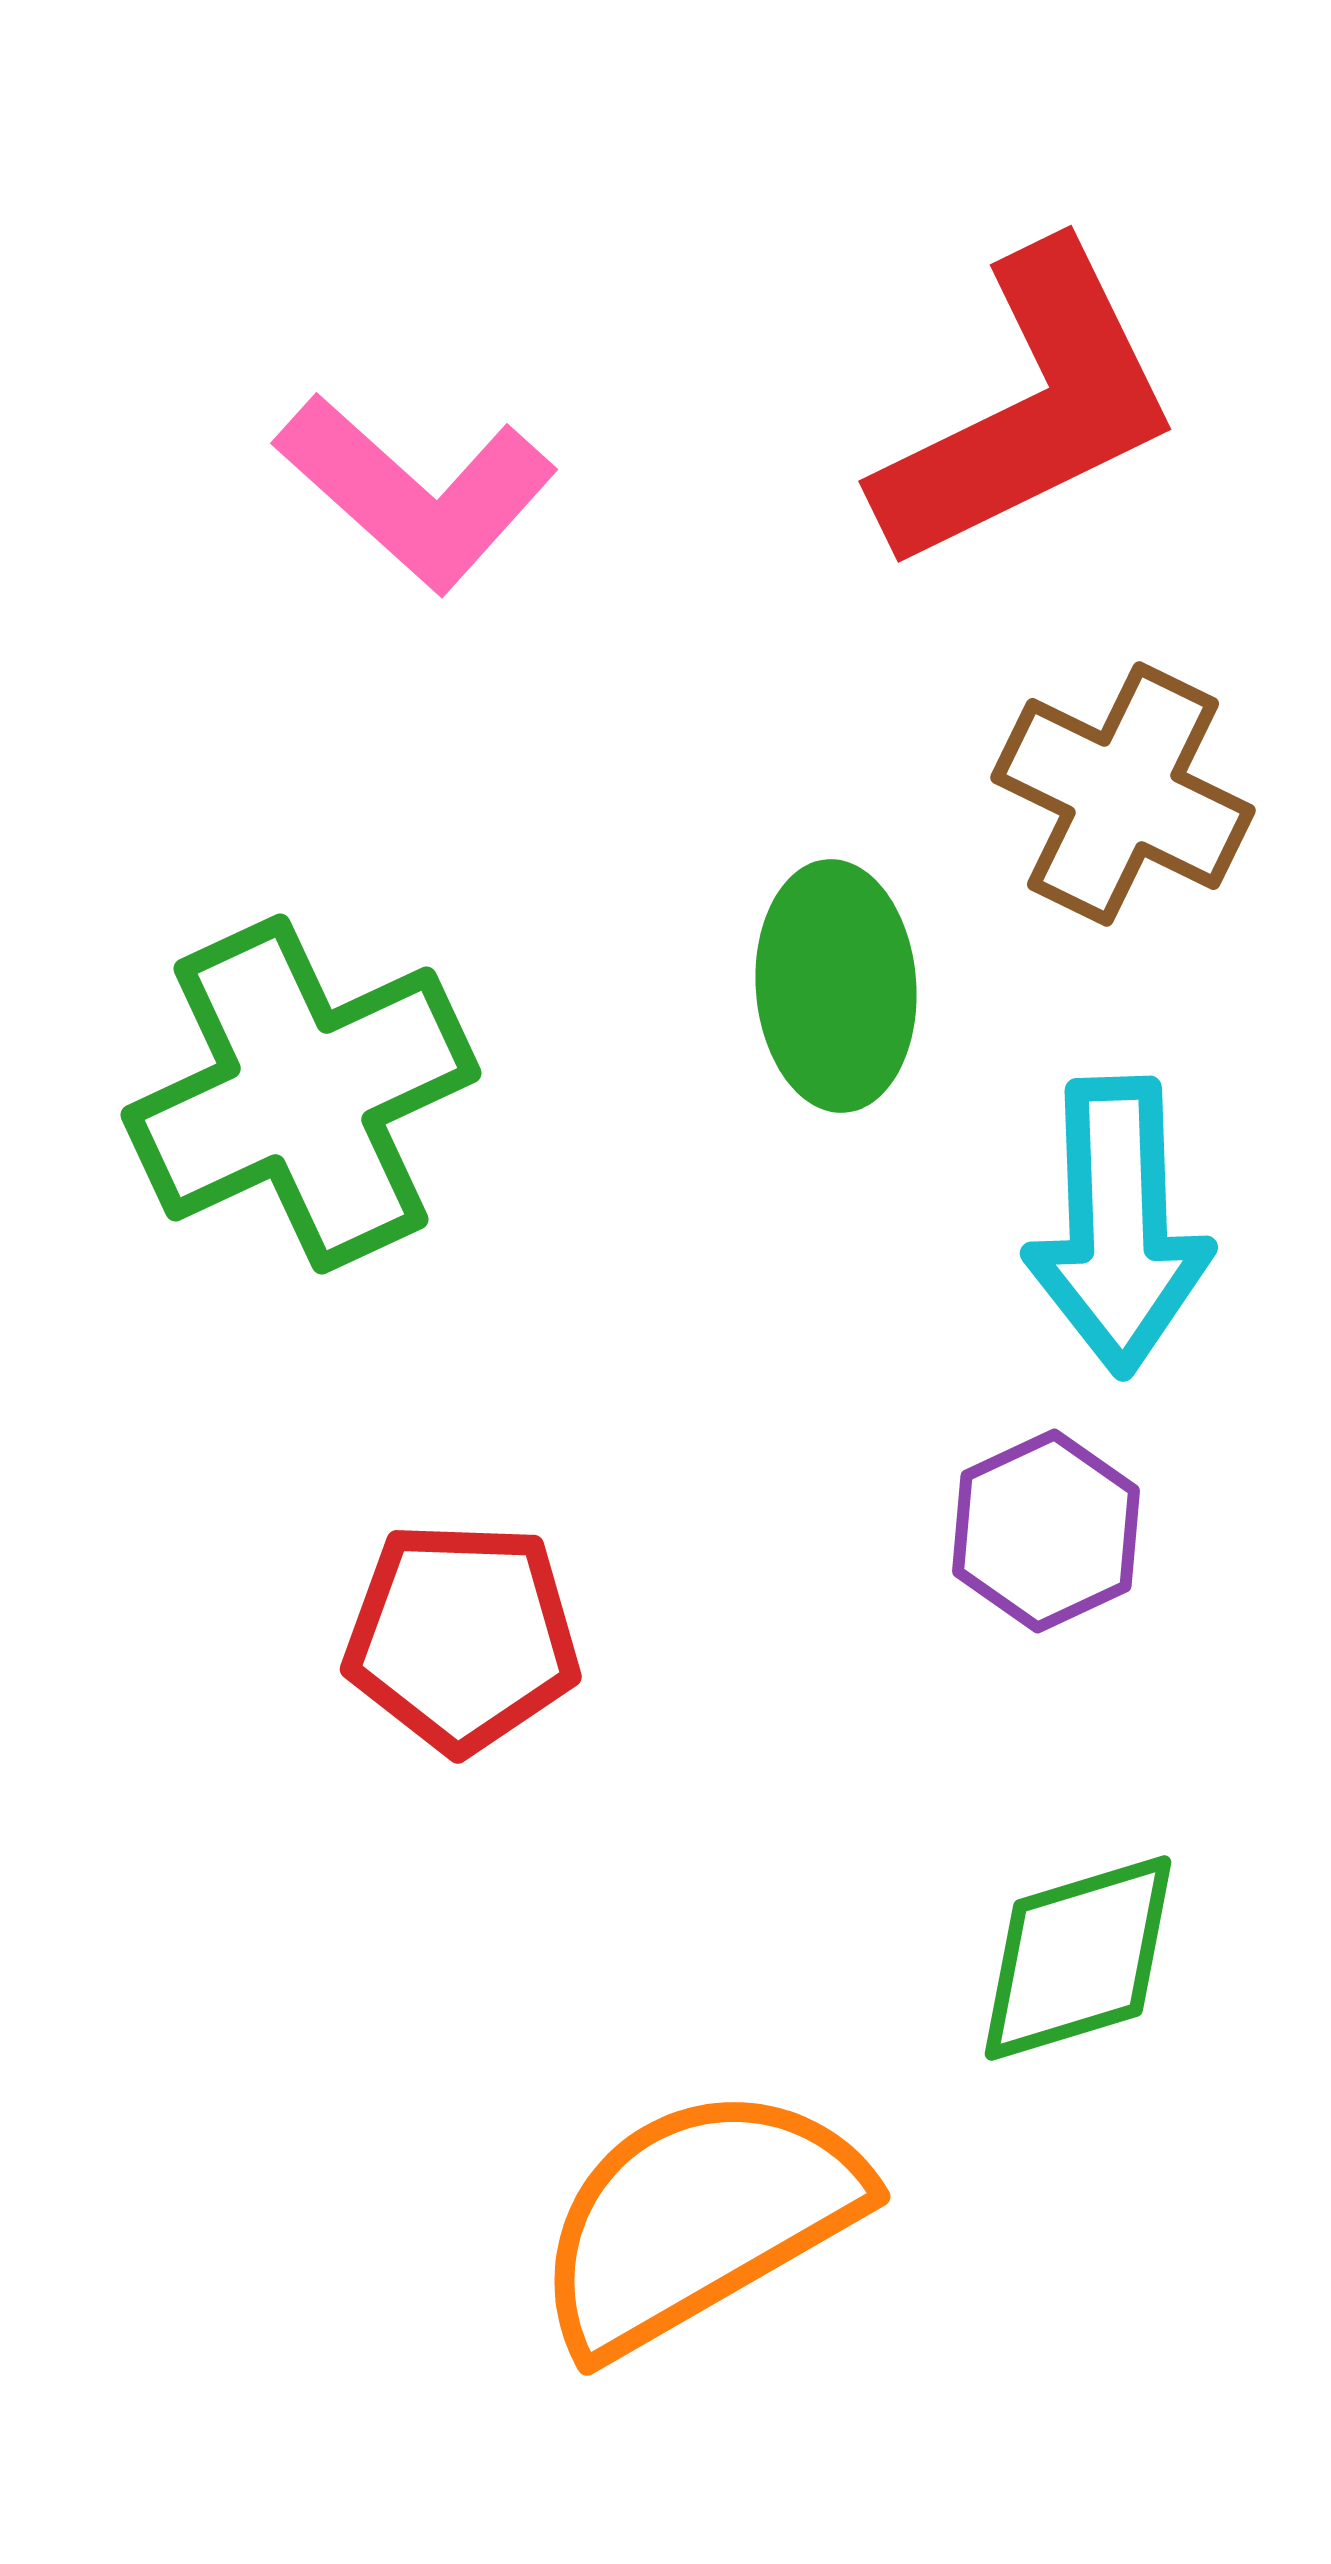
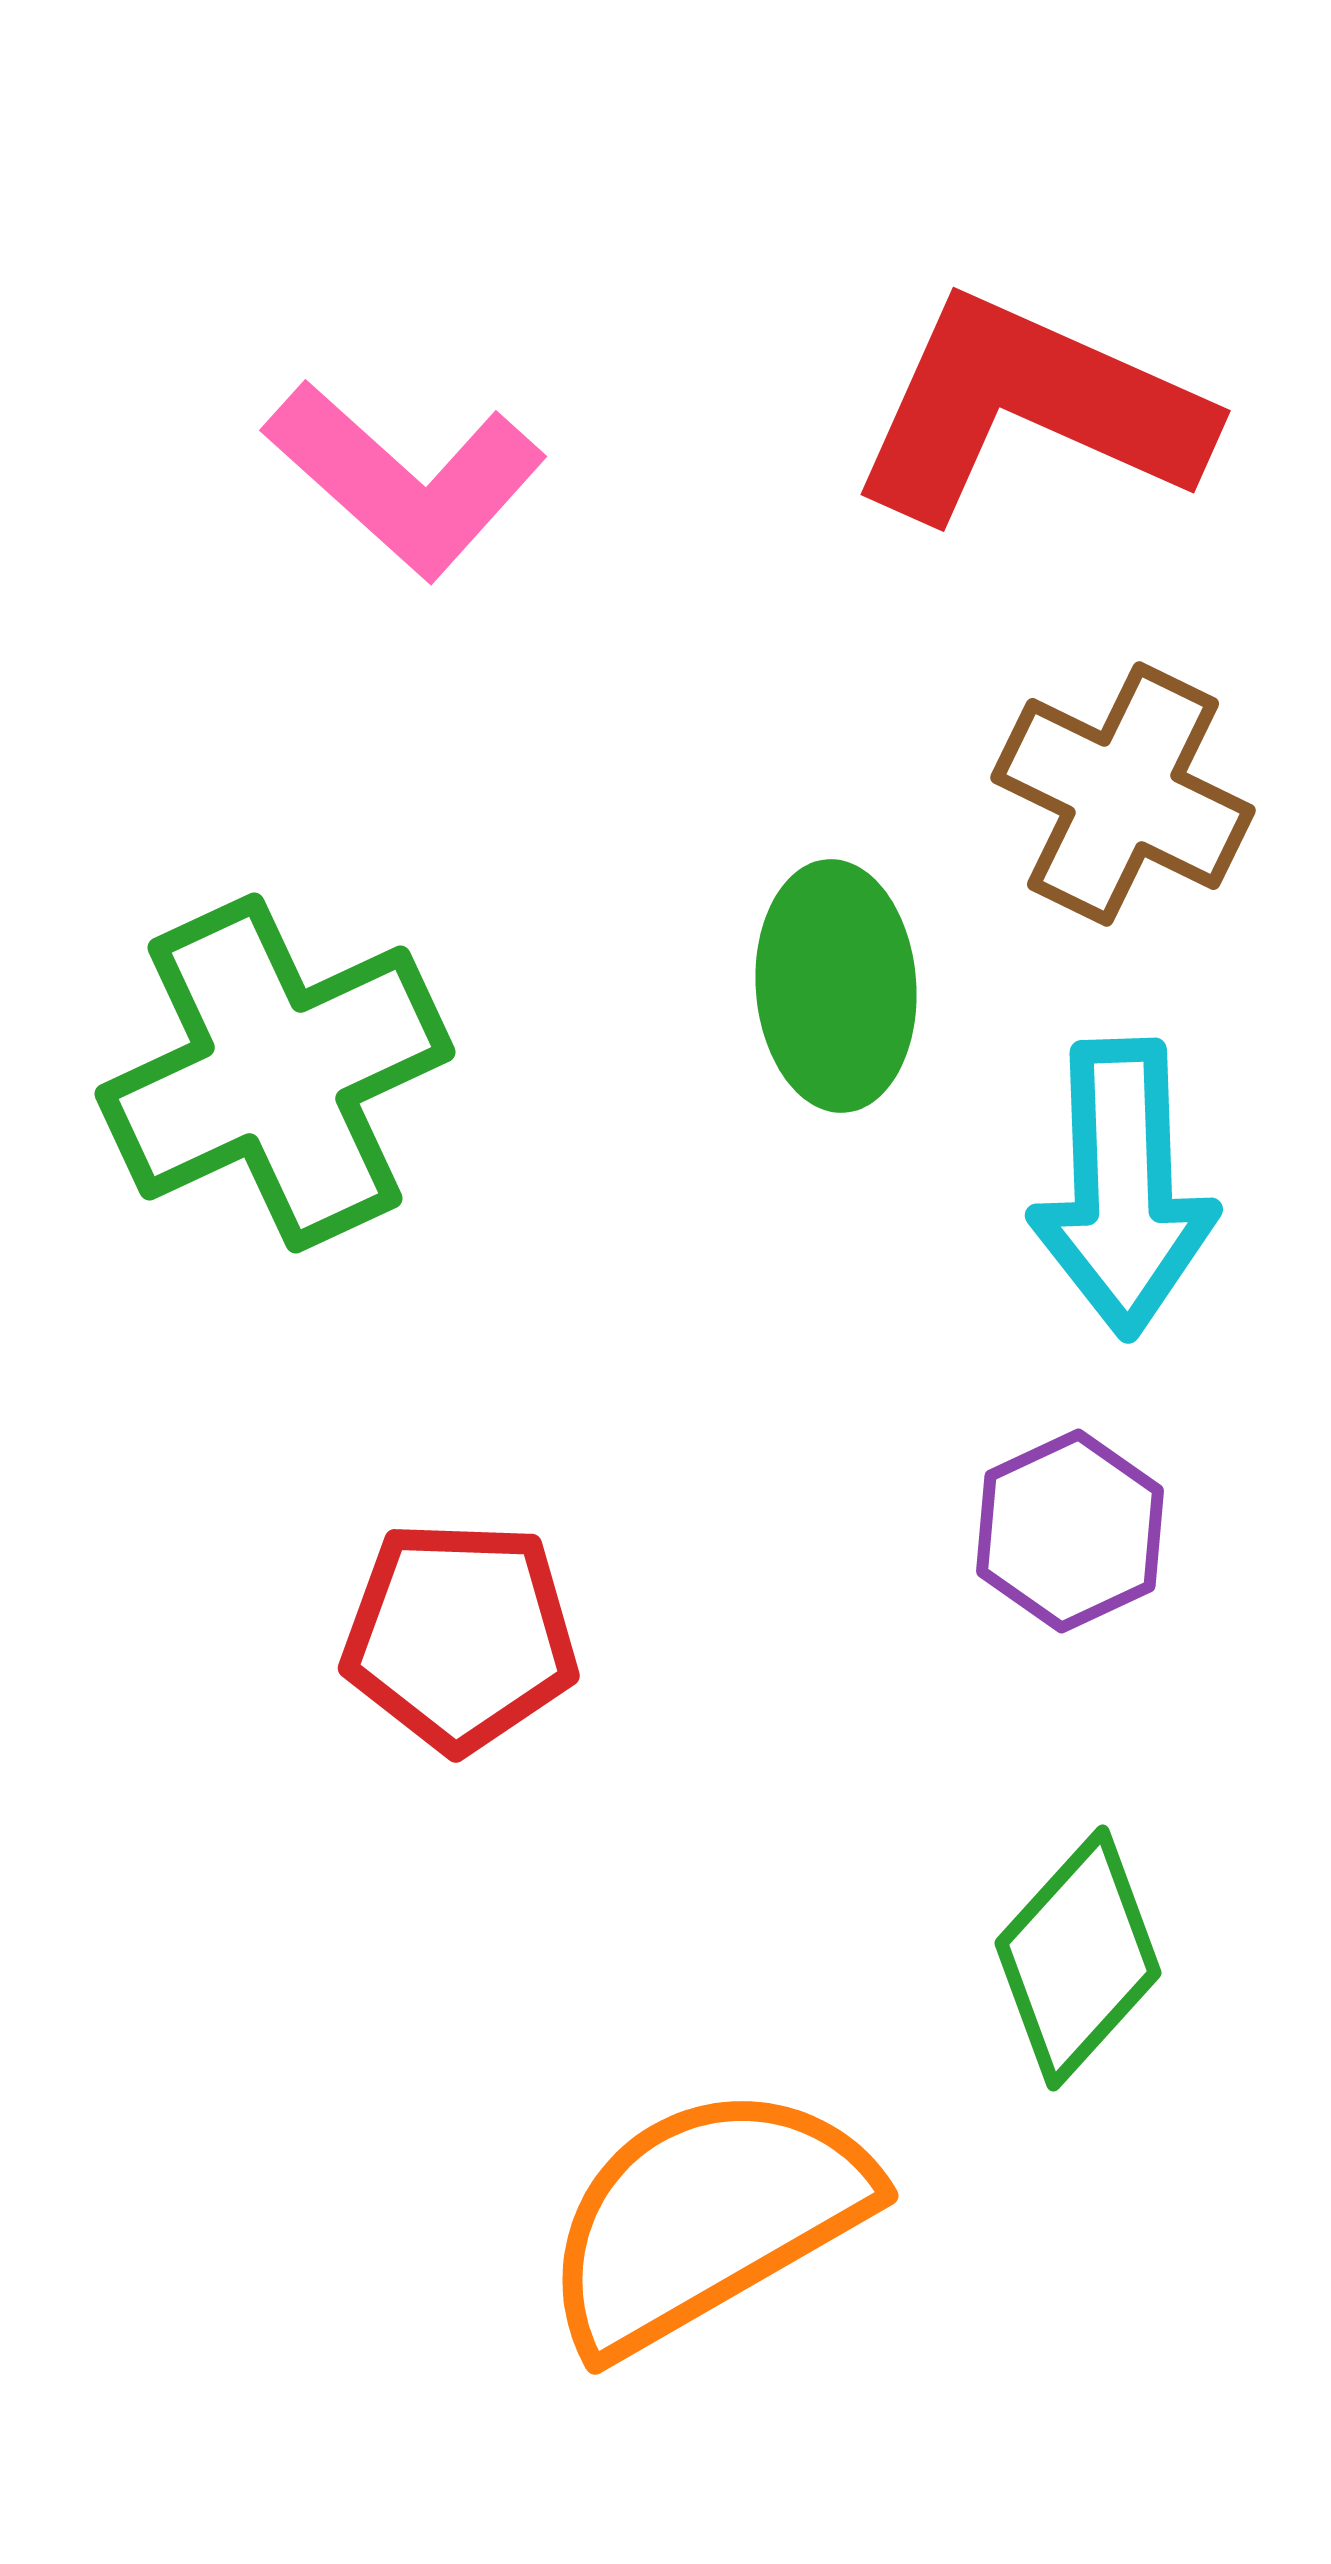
red L-shape: rotated 130 degrees counterclockwise
pink L-shape: moved 11 px left, 13 px up
green cross: moved 26 px left, 21 px up
cyan arrow: moved 5 px right, 38 px up
purple hexagon: moved 24 px right
red pentagon: moved 2 px left, 1 px up
green diamond: rotated 31 degrees counterclockwise
orange semicircle: moved 8 px right, 1 px up
